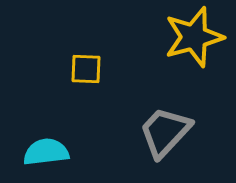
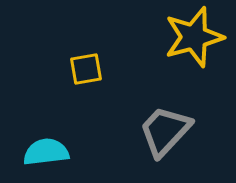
yellow square: rotated 12 degrees counterclockwise
gray trapezoid: moved 1 px up
